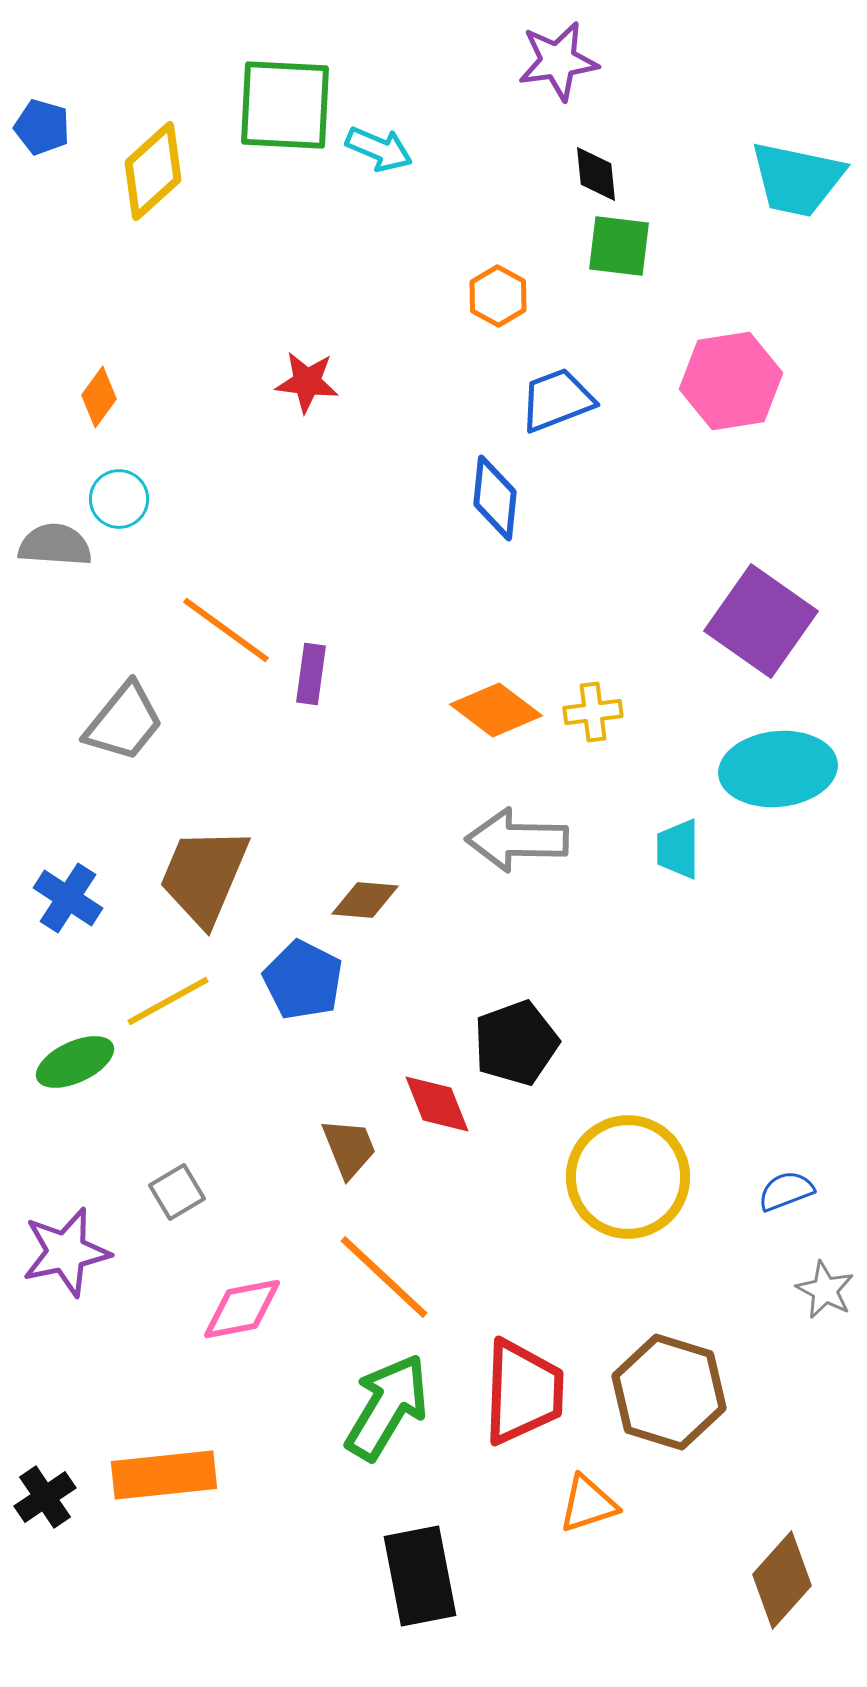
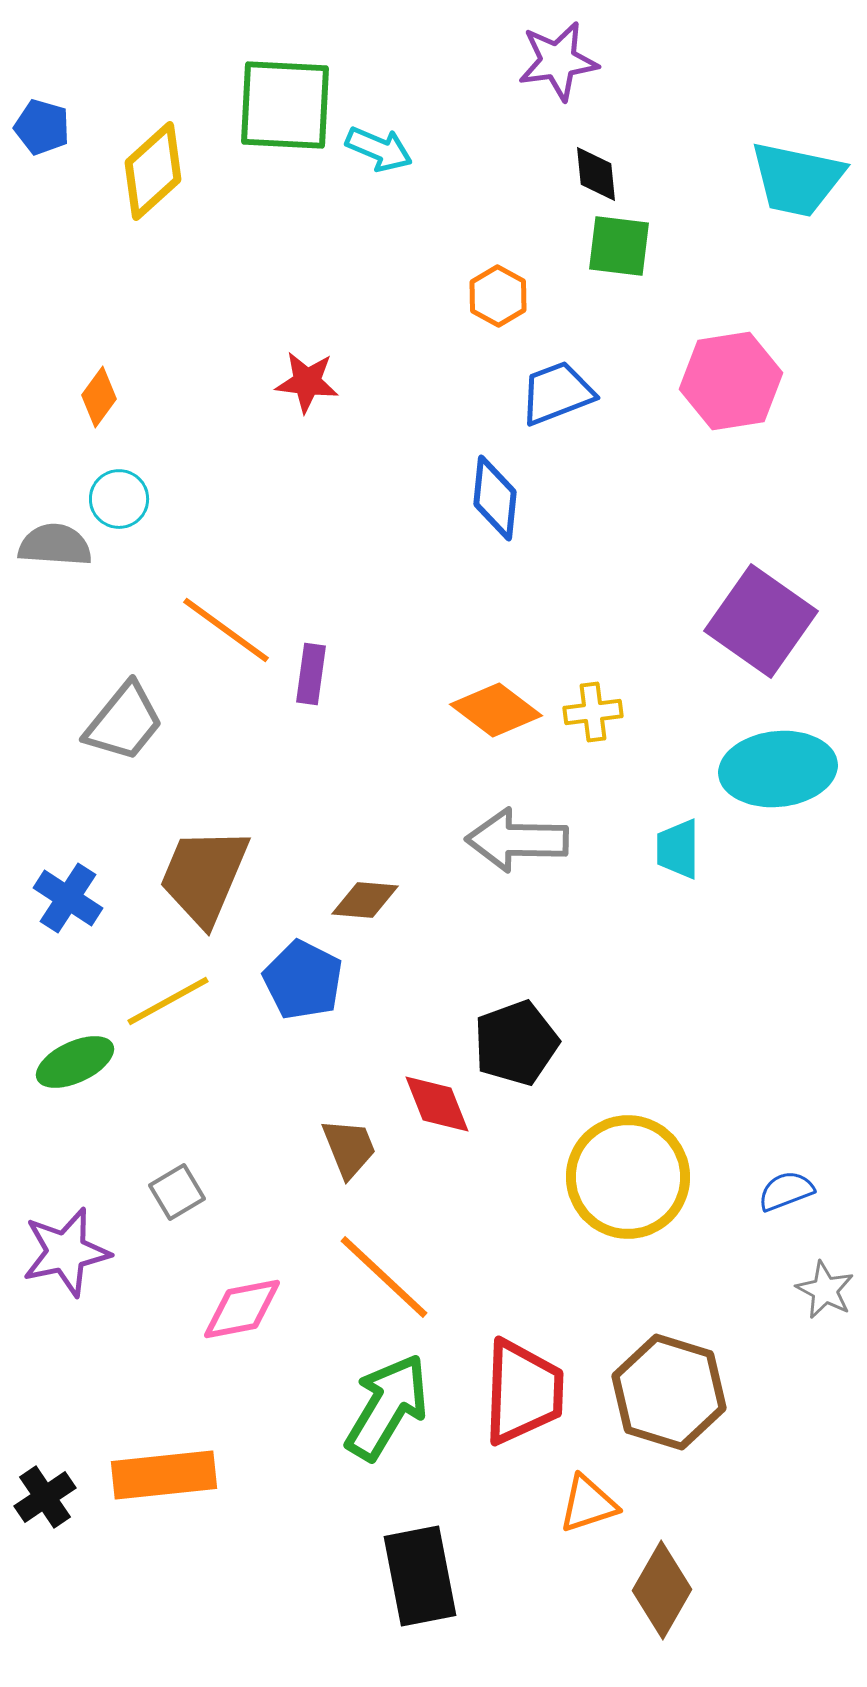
blue trapezoid at (557, 400): moved 7 px up
brown diamond at (782, 1580): moved 120 px left, 10 px down; rotated 12 degrees counterclockwise
